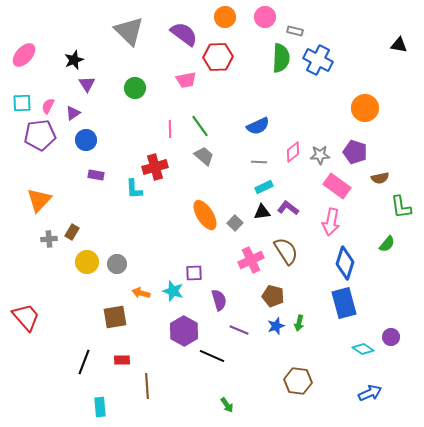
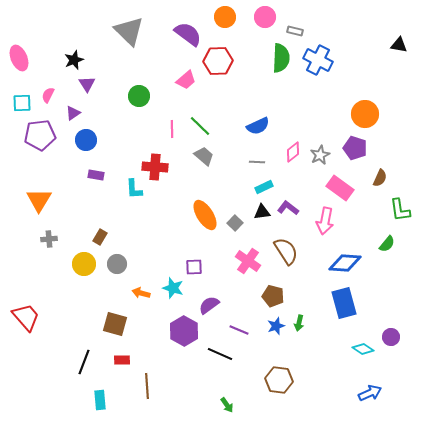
purple semicircle at (184, 34): moved 4 px right
pink ellipse at (24, 55): moved 5 px left, 3 px down; rotated 65 degrees counterclockwise
red hexagon at (218, 57): moved 4 px down
pink trapezoid at (186, 80): rotated 30 degrees counterclockwise
green circle at (135, 88): moved 4 px right, 8 px down
pink semicircle at (48, 106): moved 11 px up
orange circle at (365, 108): moved 6 px down
green line at (200, 126): rotated 10 degrees counterclockwise
pink line at (170, 129): moved 2 px right
purple pentagon at (355, 152): moved 4 px up
gray star at (320, 155): rotated 24 degrees counterclockwise
gray line at (259, 162): moved 2 px left
red cross at (155, 167): rotated 20 degrees clockwise
brown semicircle at (380, 178): rotated 54 degrees counterclockwise
pink rectangle at (337, 186): moved 3 px right, 2 px down
orange triangle at (39, 200): rotated 12 degrees counterclockwise
green L-shape at (401, 207): moved 1 px left, 3 px down
pink arrow at (331, 222): moved 6 px left, 1 px up
brown rectangle at (72, 232): moved 28 px right, 5 px down
pink cross at (251, 260): moved 3 px left, 1 px down; rotated 30 degrees counterclockwise
yellow circle at (87, 262): moved 3 px left, 2 px down
blue diamond at (345, 263): rotated 76 degrees clockwise
purple square at (194, 273): moved 6 px up
cyan star at (173, 291): moved 3 px up
purple semicircle at (219, 300): moved 10 px left, 5 px down; rotated 110 degrees counterclockwise
brown square at (115, 317): moved 7 px down; rotated 25 degrees clockwise
black line at (212, 356): moved 8 px right, 2 px up
brown hexagon at (298, 381): moved 19 px left, 1 px up
cyan rectangle at (100, 407): moved 7 px up
